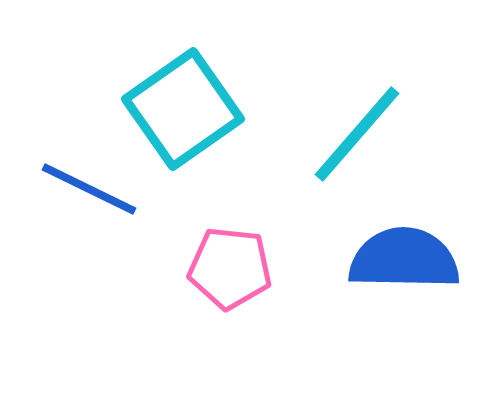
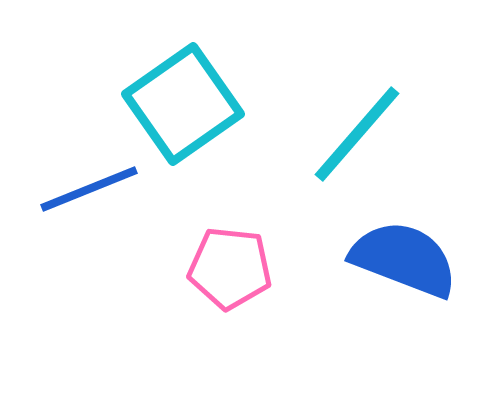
cyan square: moved 5 px up
blue line: rotated 48 degrees counterclockwise
blue semicircle: rotated 20 degrees clockwise
